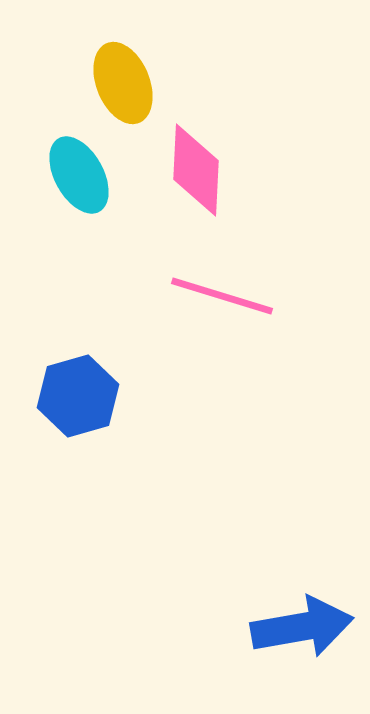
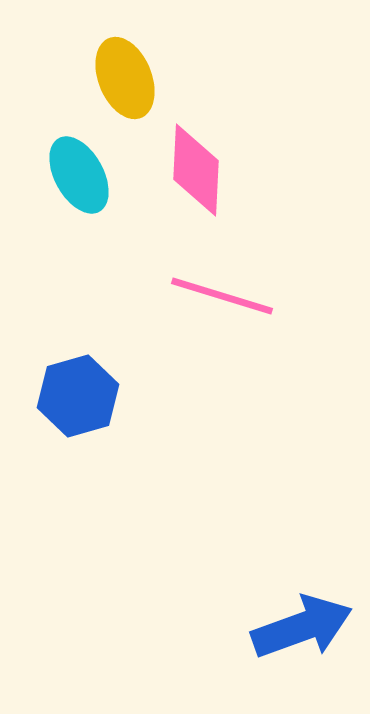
yellow ellipse: moved 2 px right, 5 px up
blue arrow: rotated 10 degrees counterclockwise
